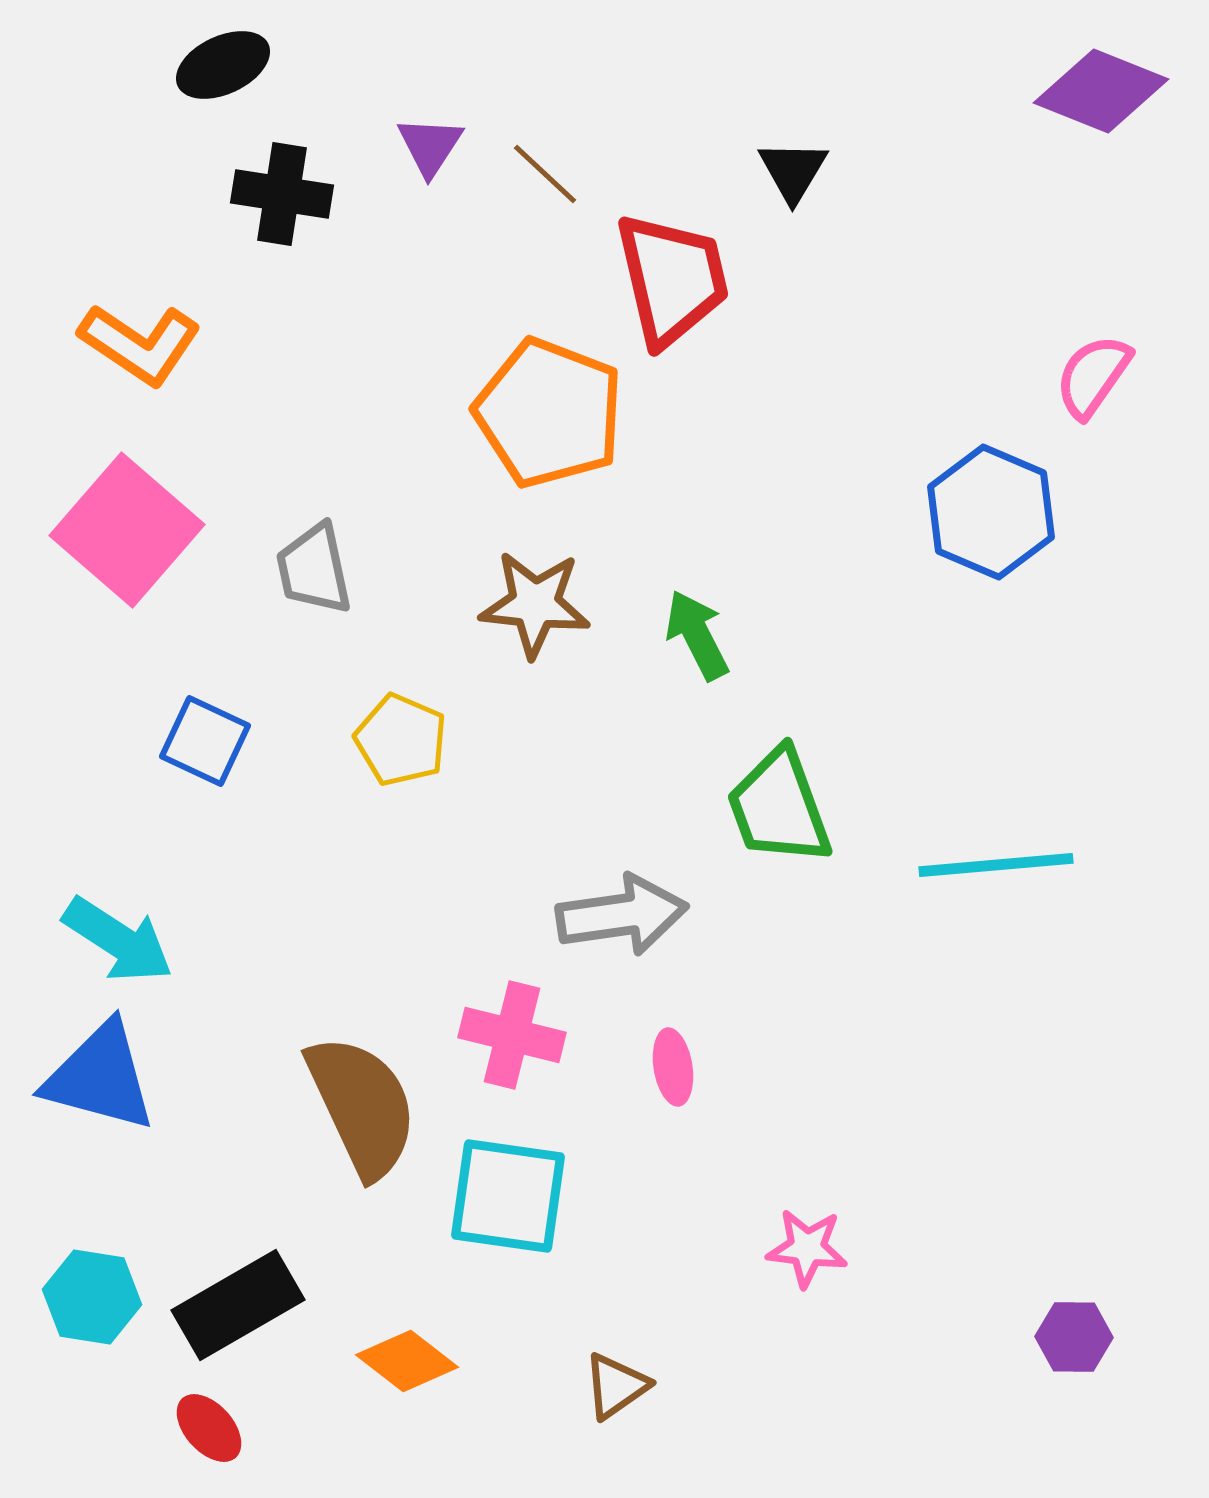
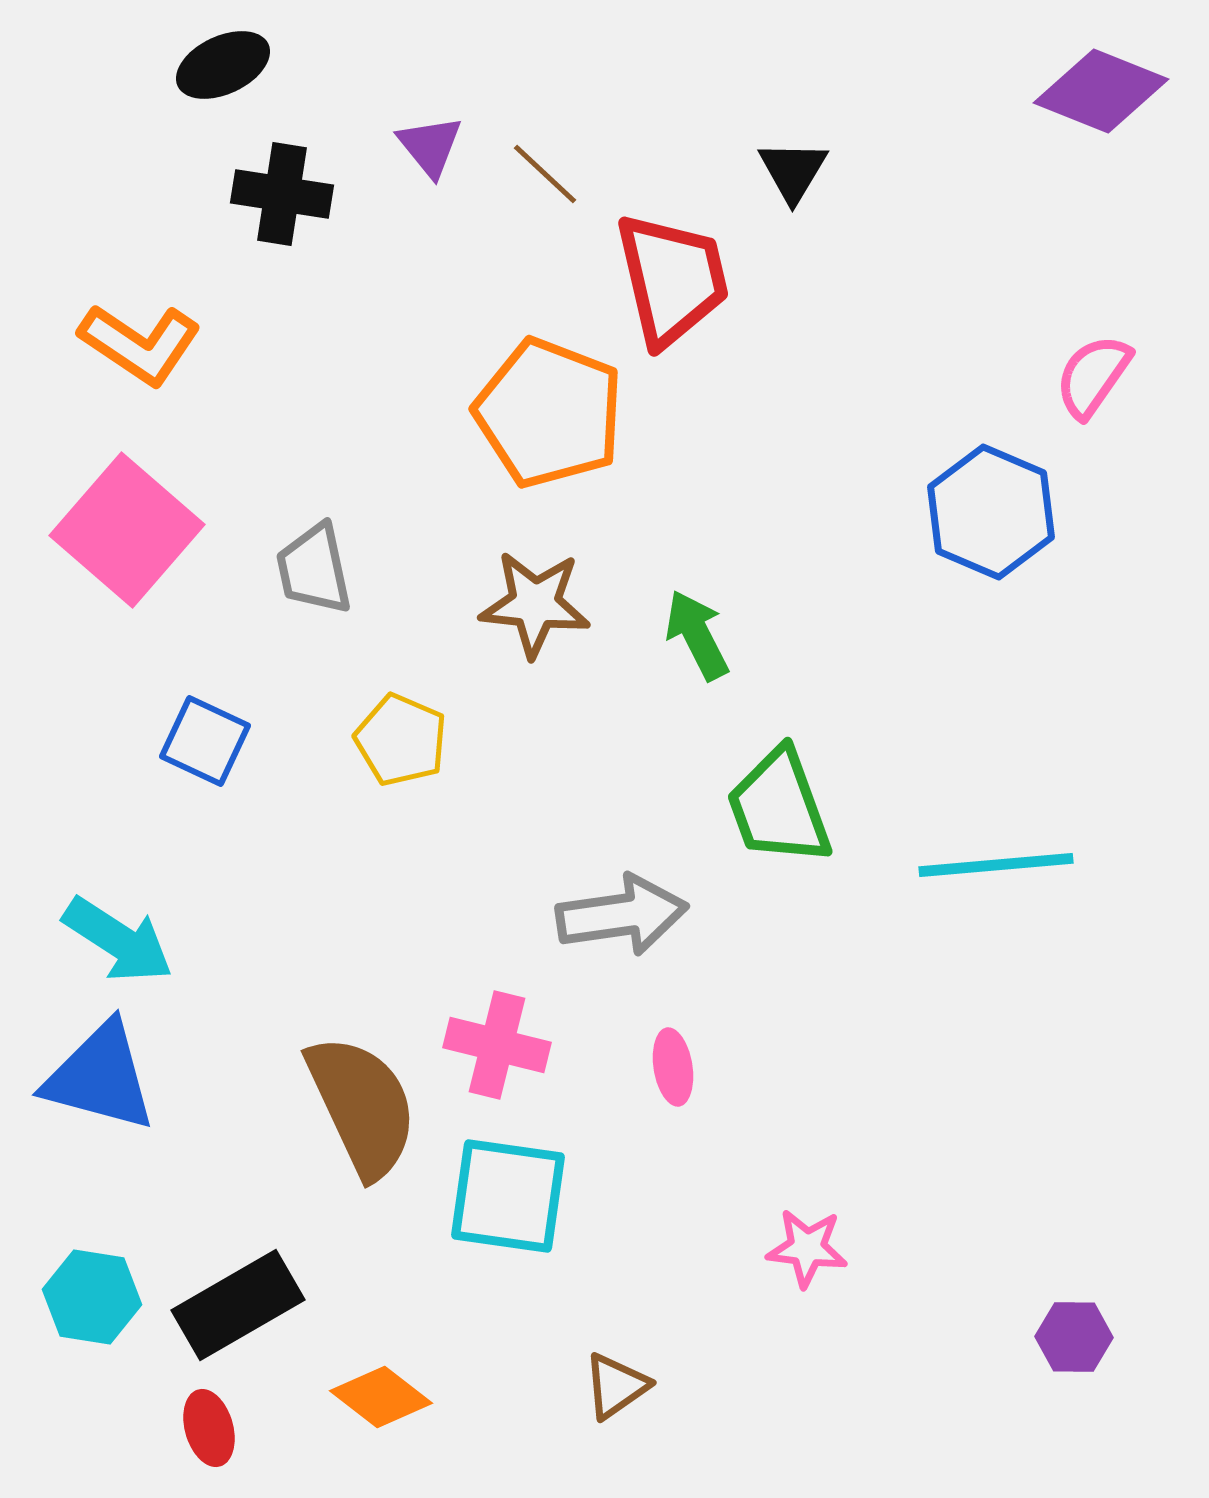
purple triangle: rotated 12 degrees counterclockwise
pink cross: moved 15 px left, 10 px down
orange diamond: moved 26 px left, 36 px down
red ellipse: rotated 26 degrees clockwise
